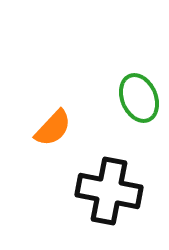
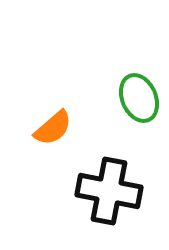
orange semicircle: rotated 6 degrees clockwise
